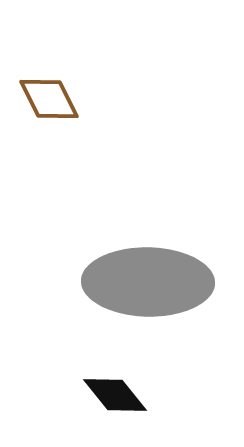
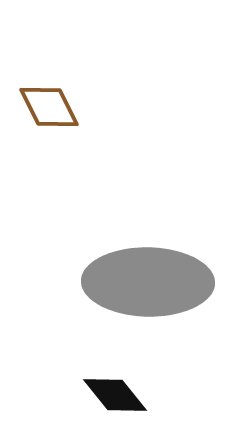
brown diamond: moved 8 px down
